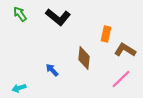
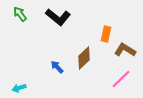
brown diamond: rotated 40 degrees clockwise
blue arrow: moved 5 px right, 3 px up
